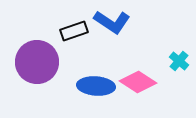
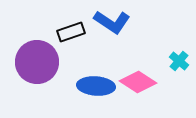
black rectangle: moved 3 px left, 1 px down
